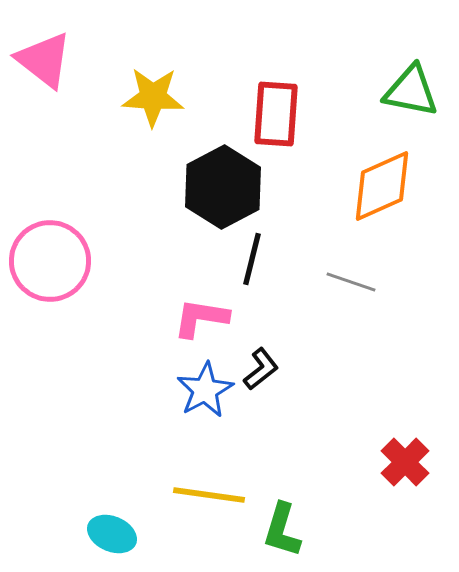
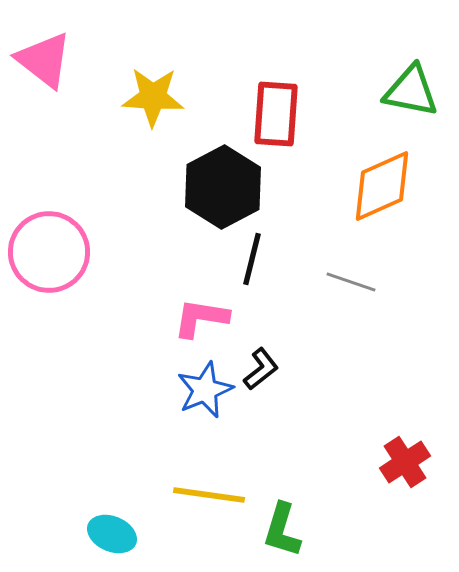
pink circle: moved 1 px left, 9 px up
blue star: rotated 6 degrees clockwise
red cross: rotated 12 degrees clockwise
